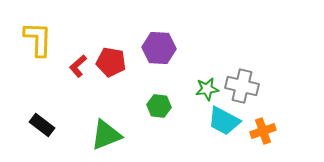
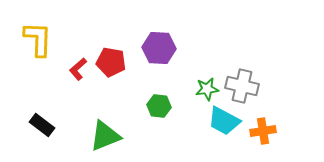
red L-shape: moved 3 px down
orange cross: rotated 10 degrees clockwise
green triangle: moved 1 px left, 1 px down
